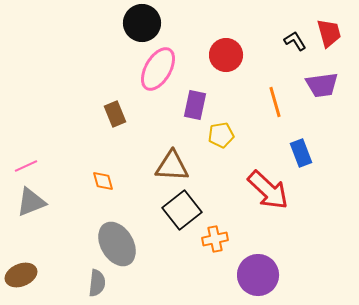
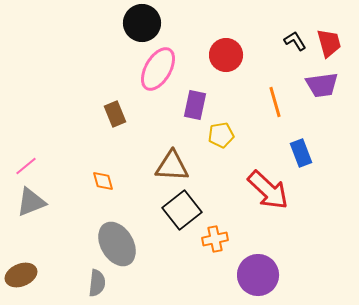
red trapezoid: moved 10 px down
pink line: rotated 15 degrees counterclockwise
